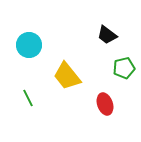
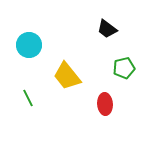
black trapezoid: moved 6 px up
red ellipse: rotated 15 degrees clockwise
